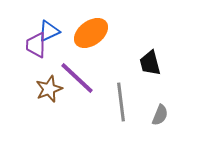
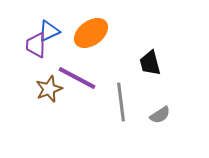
purple line: rotated 15 degrees counterclockwise
gray semicircle: rotated 35 degrees clockwise
